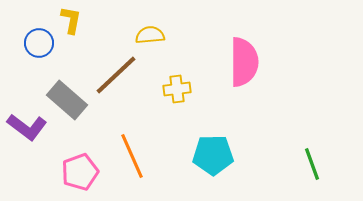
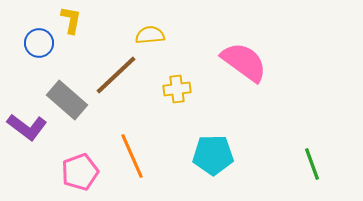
pink semicircle: rotated 54 degrees counterclockwise
